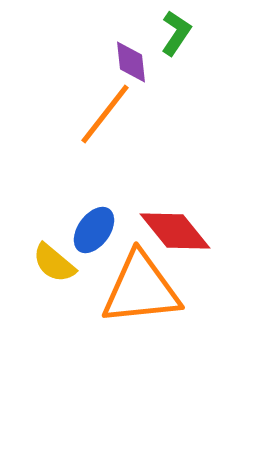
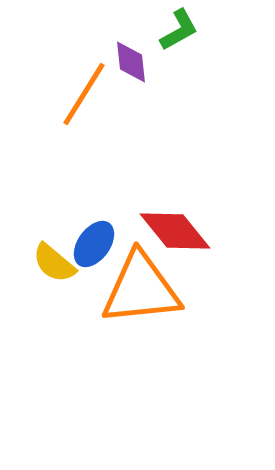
green L-shape: moved 3 px right, 3 px up; rotated 27 degrees clockwise
orange line: moved 21 px left, 20 px up; rotated 6 degrees counterclockwise
blue ellipse: moved 14 px down
